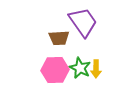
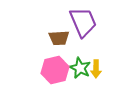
purple trapezoid: rotated 12 degrees clockwise
pink hexagon: rotated 12 degrees counterclockwise
